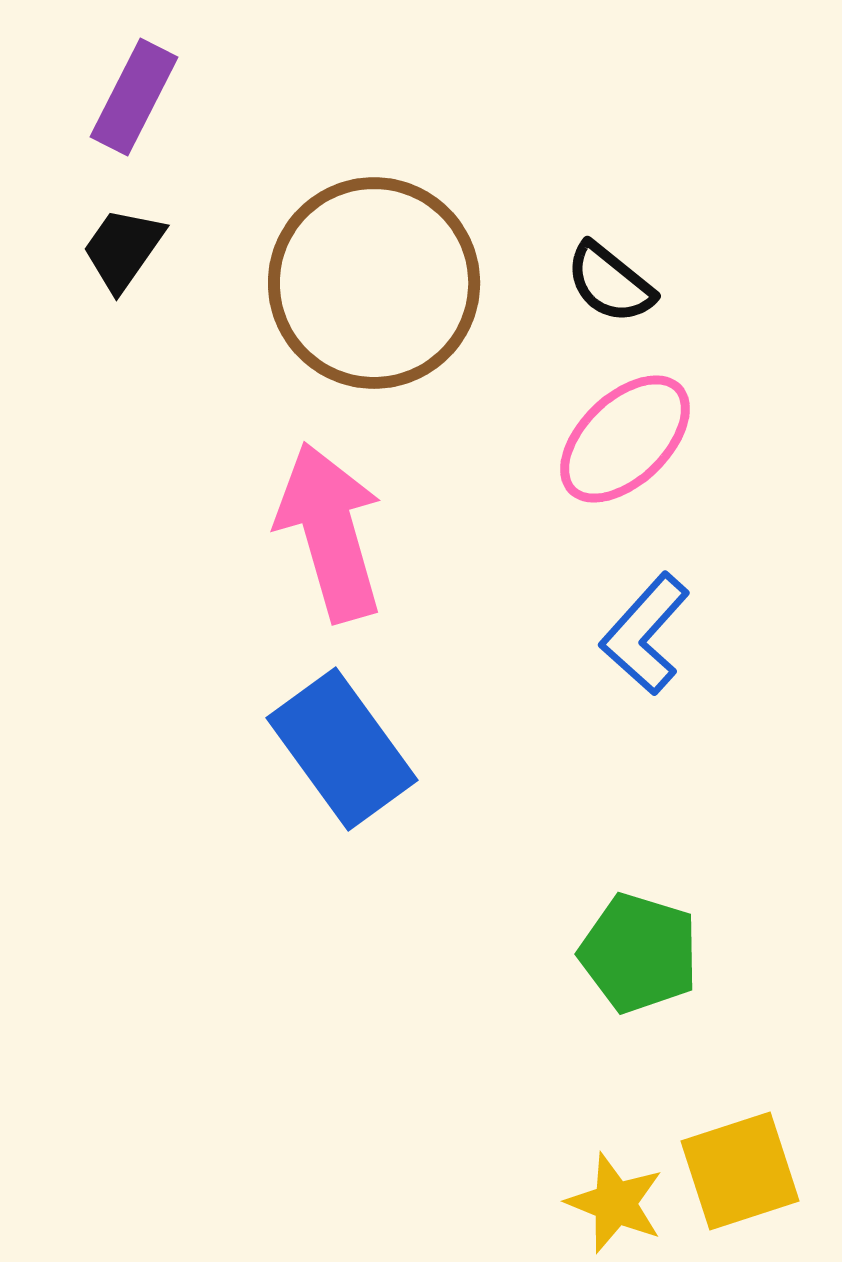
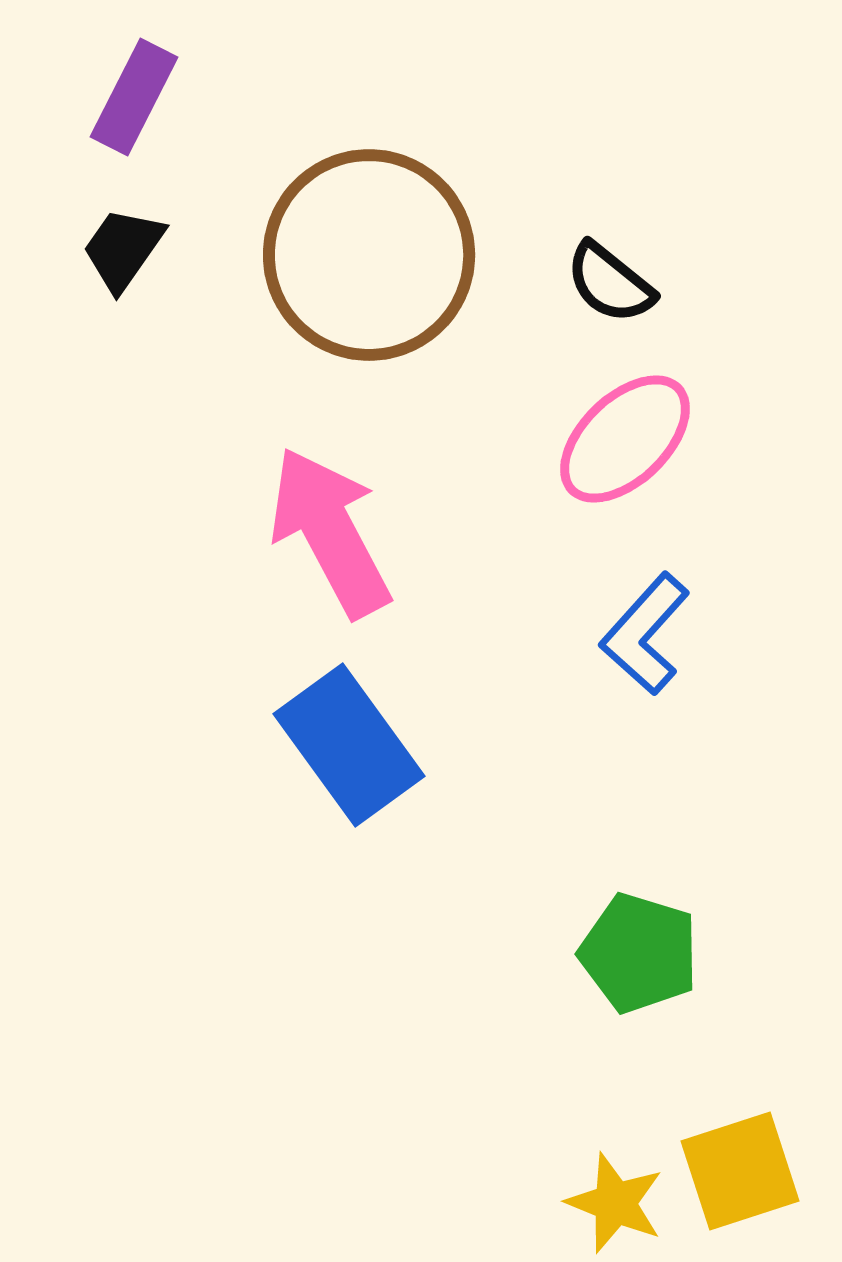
brown circle: moved 5 px left, 28 px up
pink arrow: rotated 12 degrees counterclockwise
blue rectangle: moved 7 px right, 4 px up
